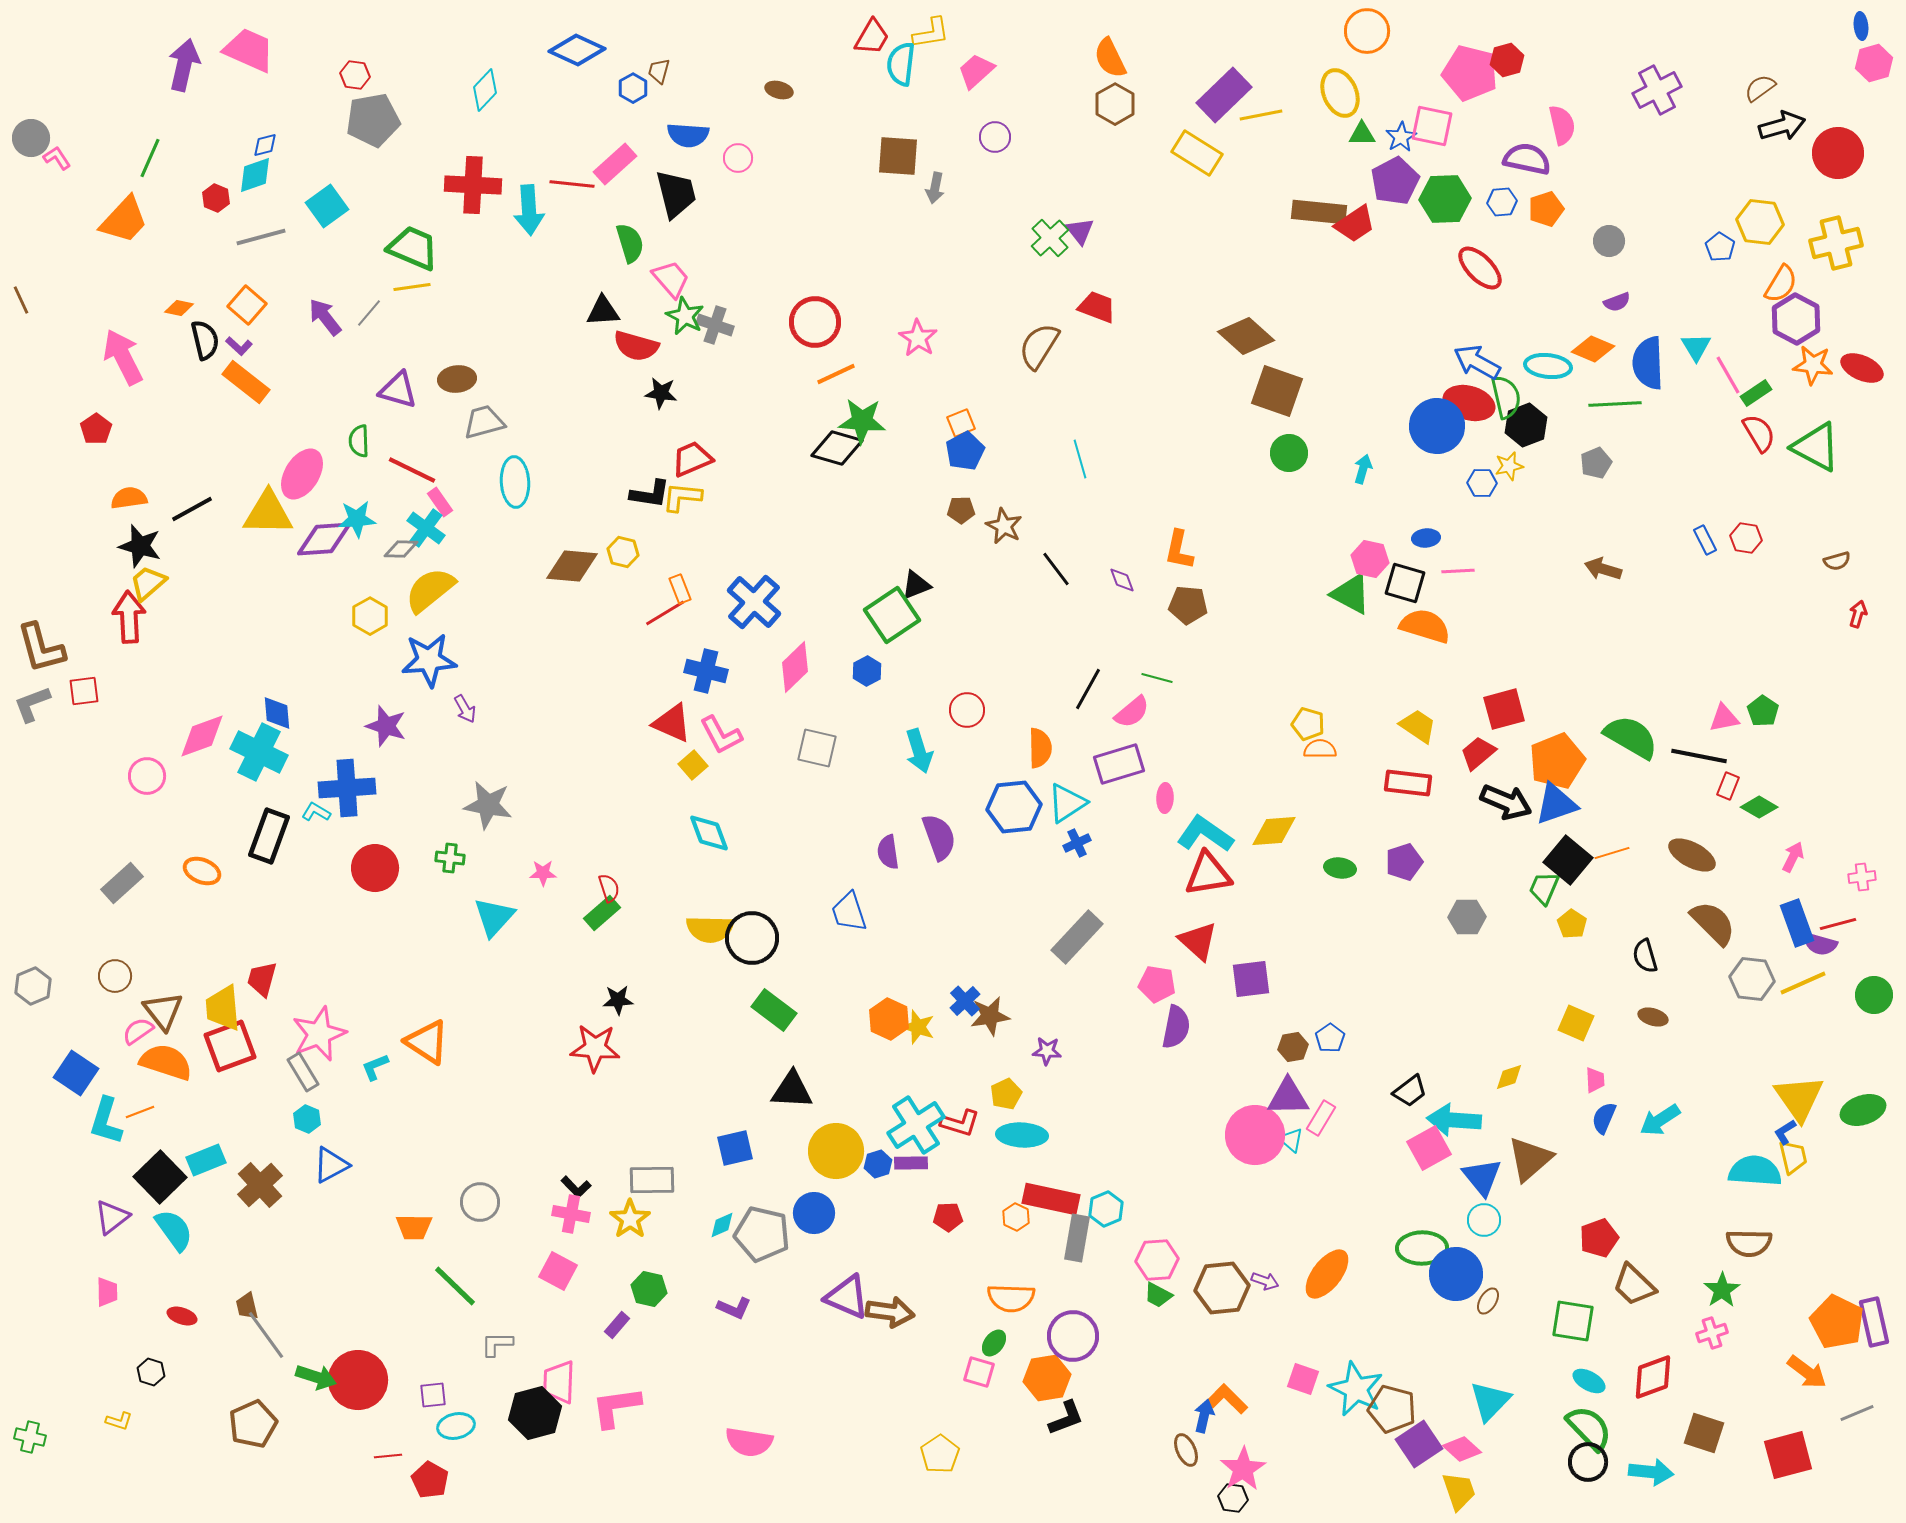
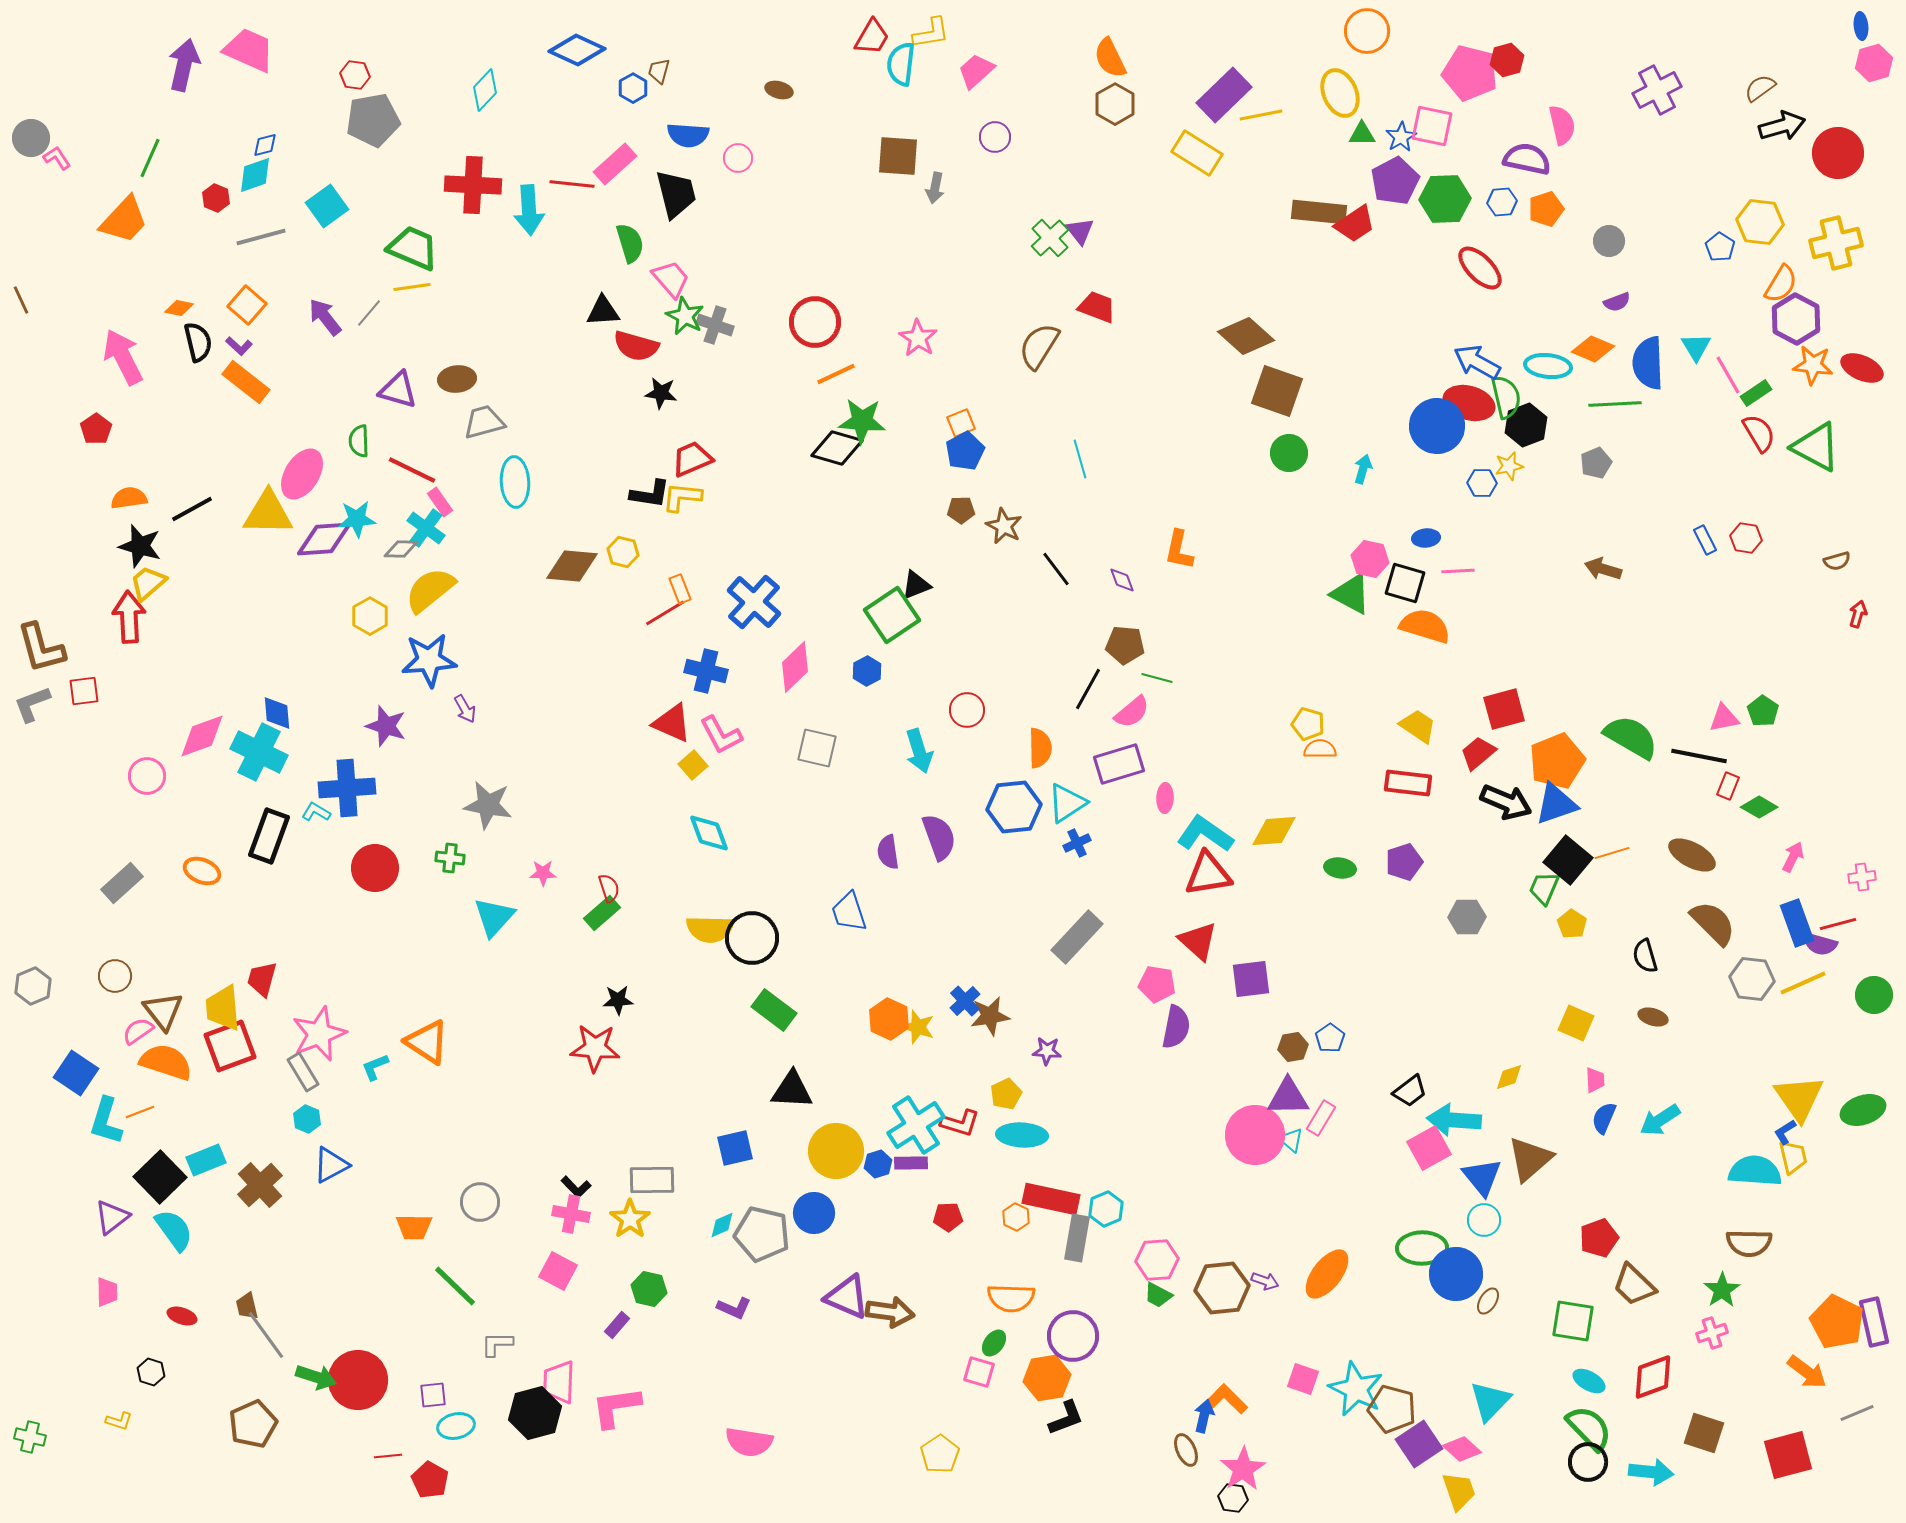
black semicircle at (205, 340): moved 7 px left, 2 px down
brown pentagon at (1188, 605): moved 63 px left, 40 px down
